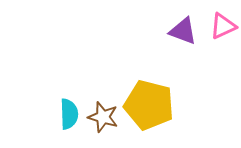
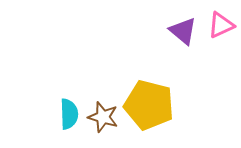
pink triangle: moved 2 px left, 1 px up
purple triangle: rotated 20 degrees clockwise
